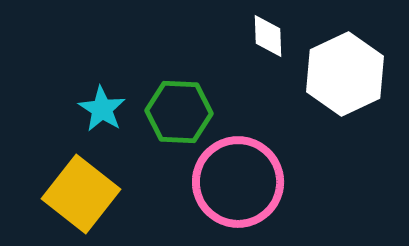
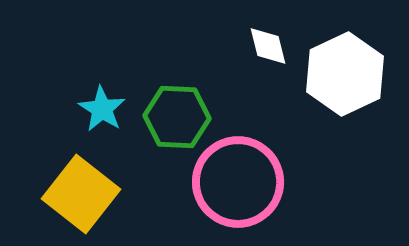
white diamond: moved 10 px down; rotated 12 degrees counterclockwise
green hexagon: moved 2 px left, 5 px down
